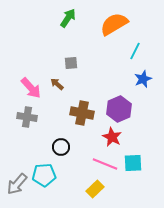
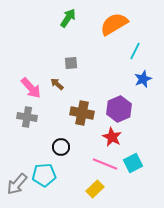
cyan square: rotated 24 degrees counterclockwise
